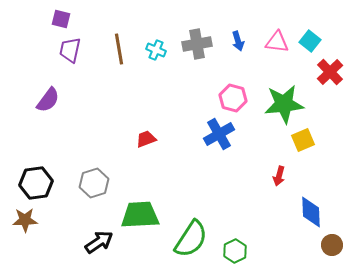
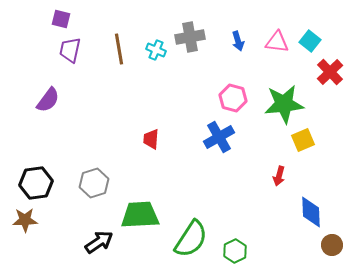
gray cross: moved 7 px left, 7 px up
blue cross: moved 3 px down
red trapezoid: moved 5 px right; rotated 65 degrees counterclockwise
